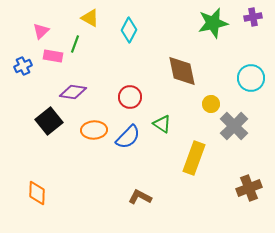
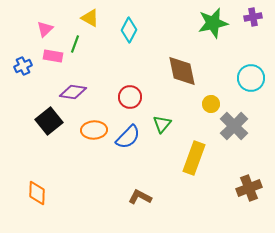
pink triangle: moved 4 px right, 2 px up
green triangle: rotated 36 degrees clockwise
